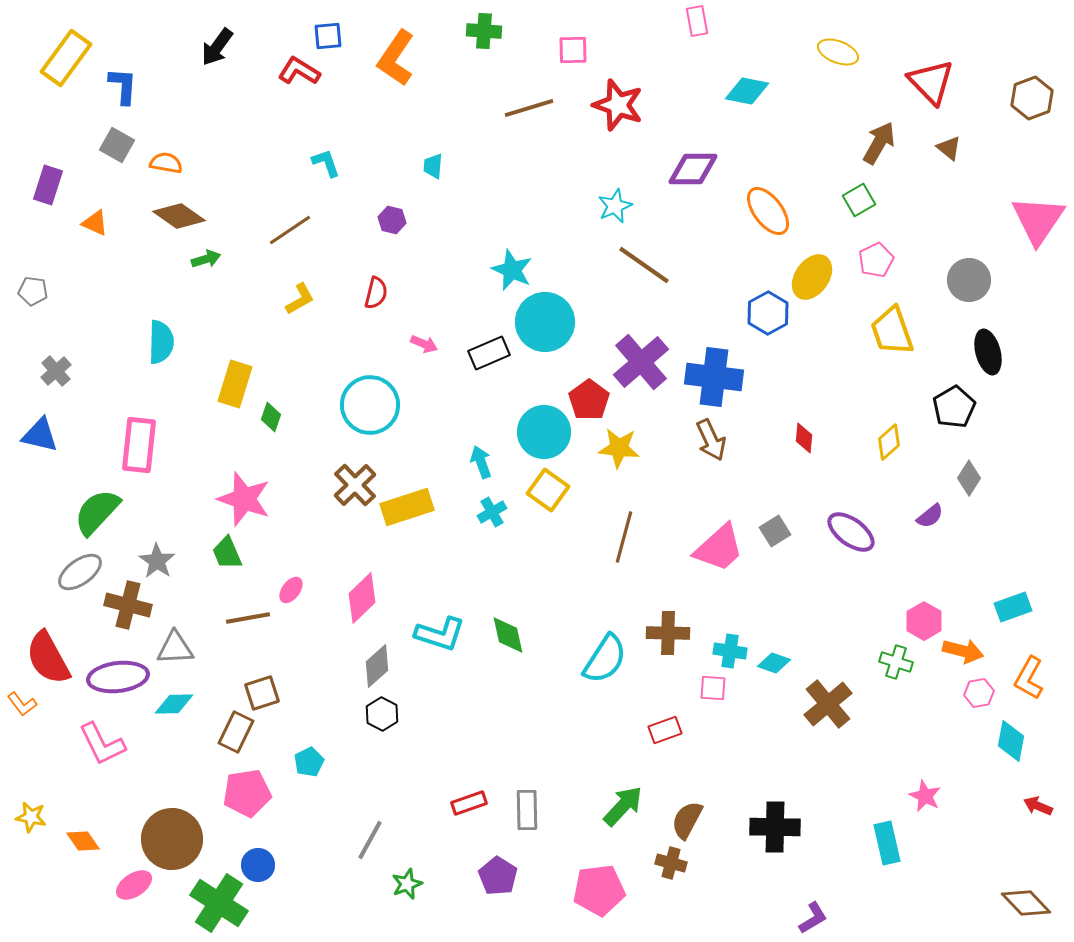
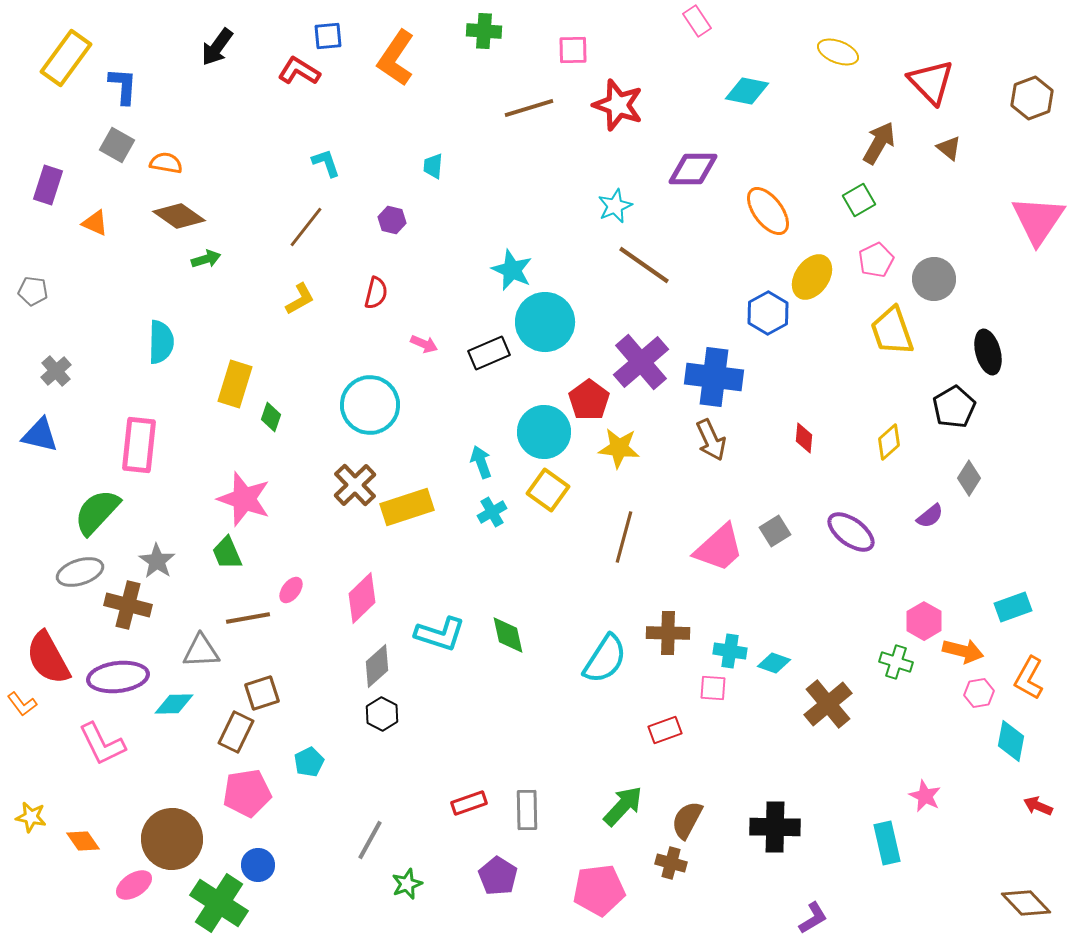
pink rectangle at (697, 21): rotated 24 degrees counterclockwise
brown line at (290, 230): moved 16 px right, 3 px up; rotated 18 degrees counterclockwise
gray circle at (969, 280): moved 35 px left, 1 px up
gray ellipse at (80, 572): rotated 18 degrees clockwise
gray triangle at (175, 648): moved 26 px right, 3 px down
